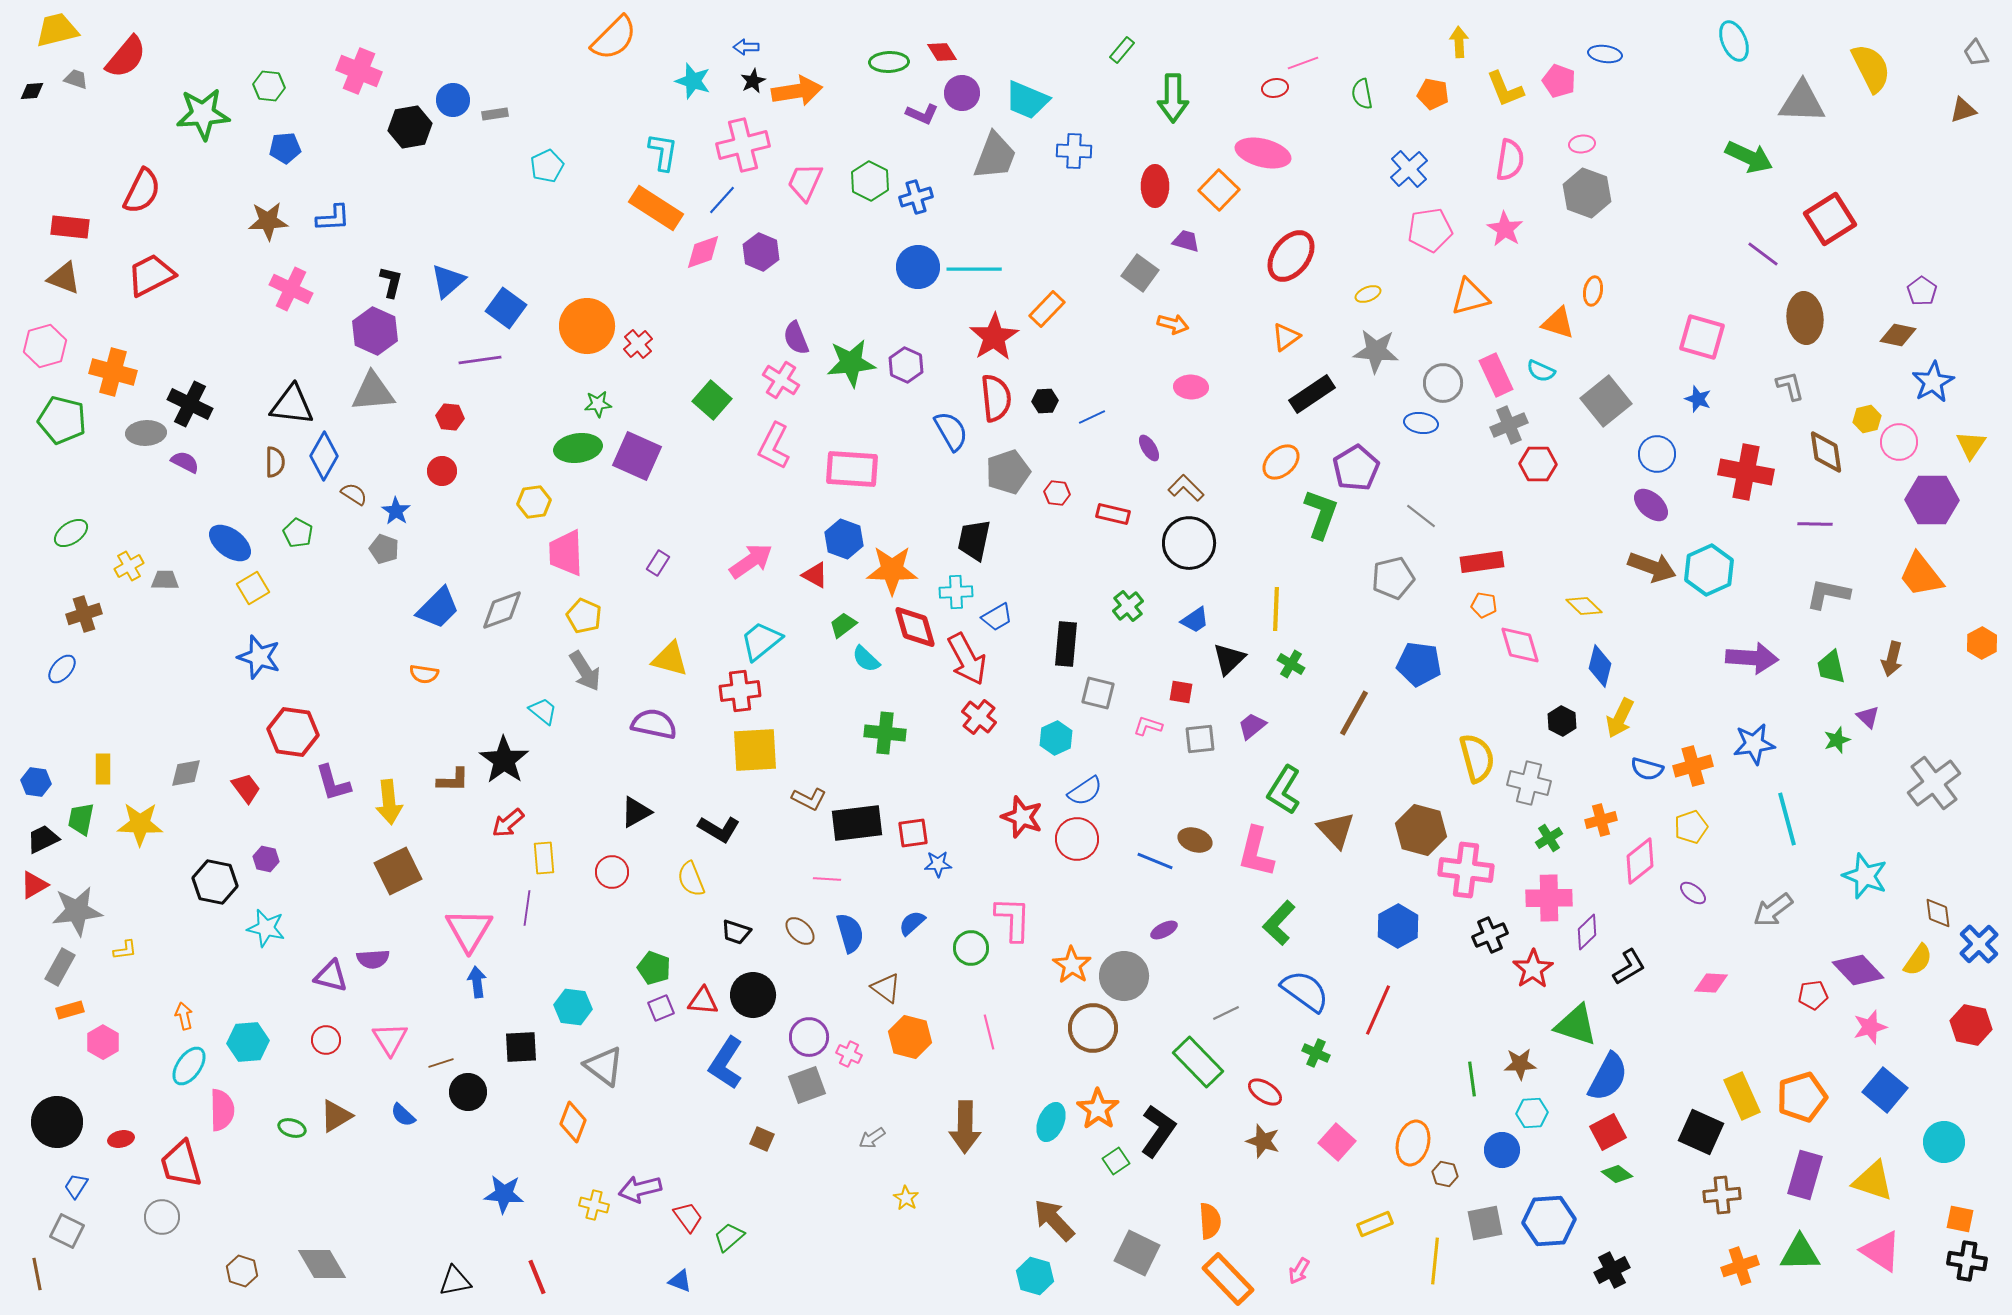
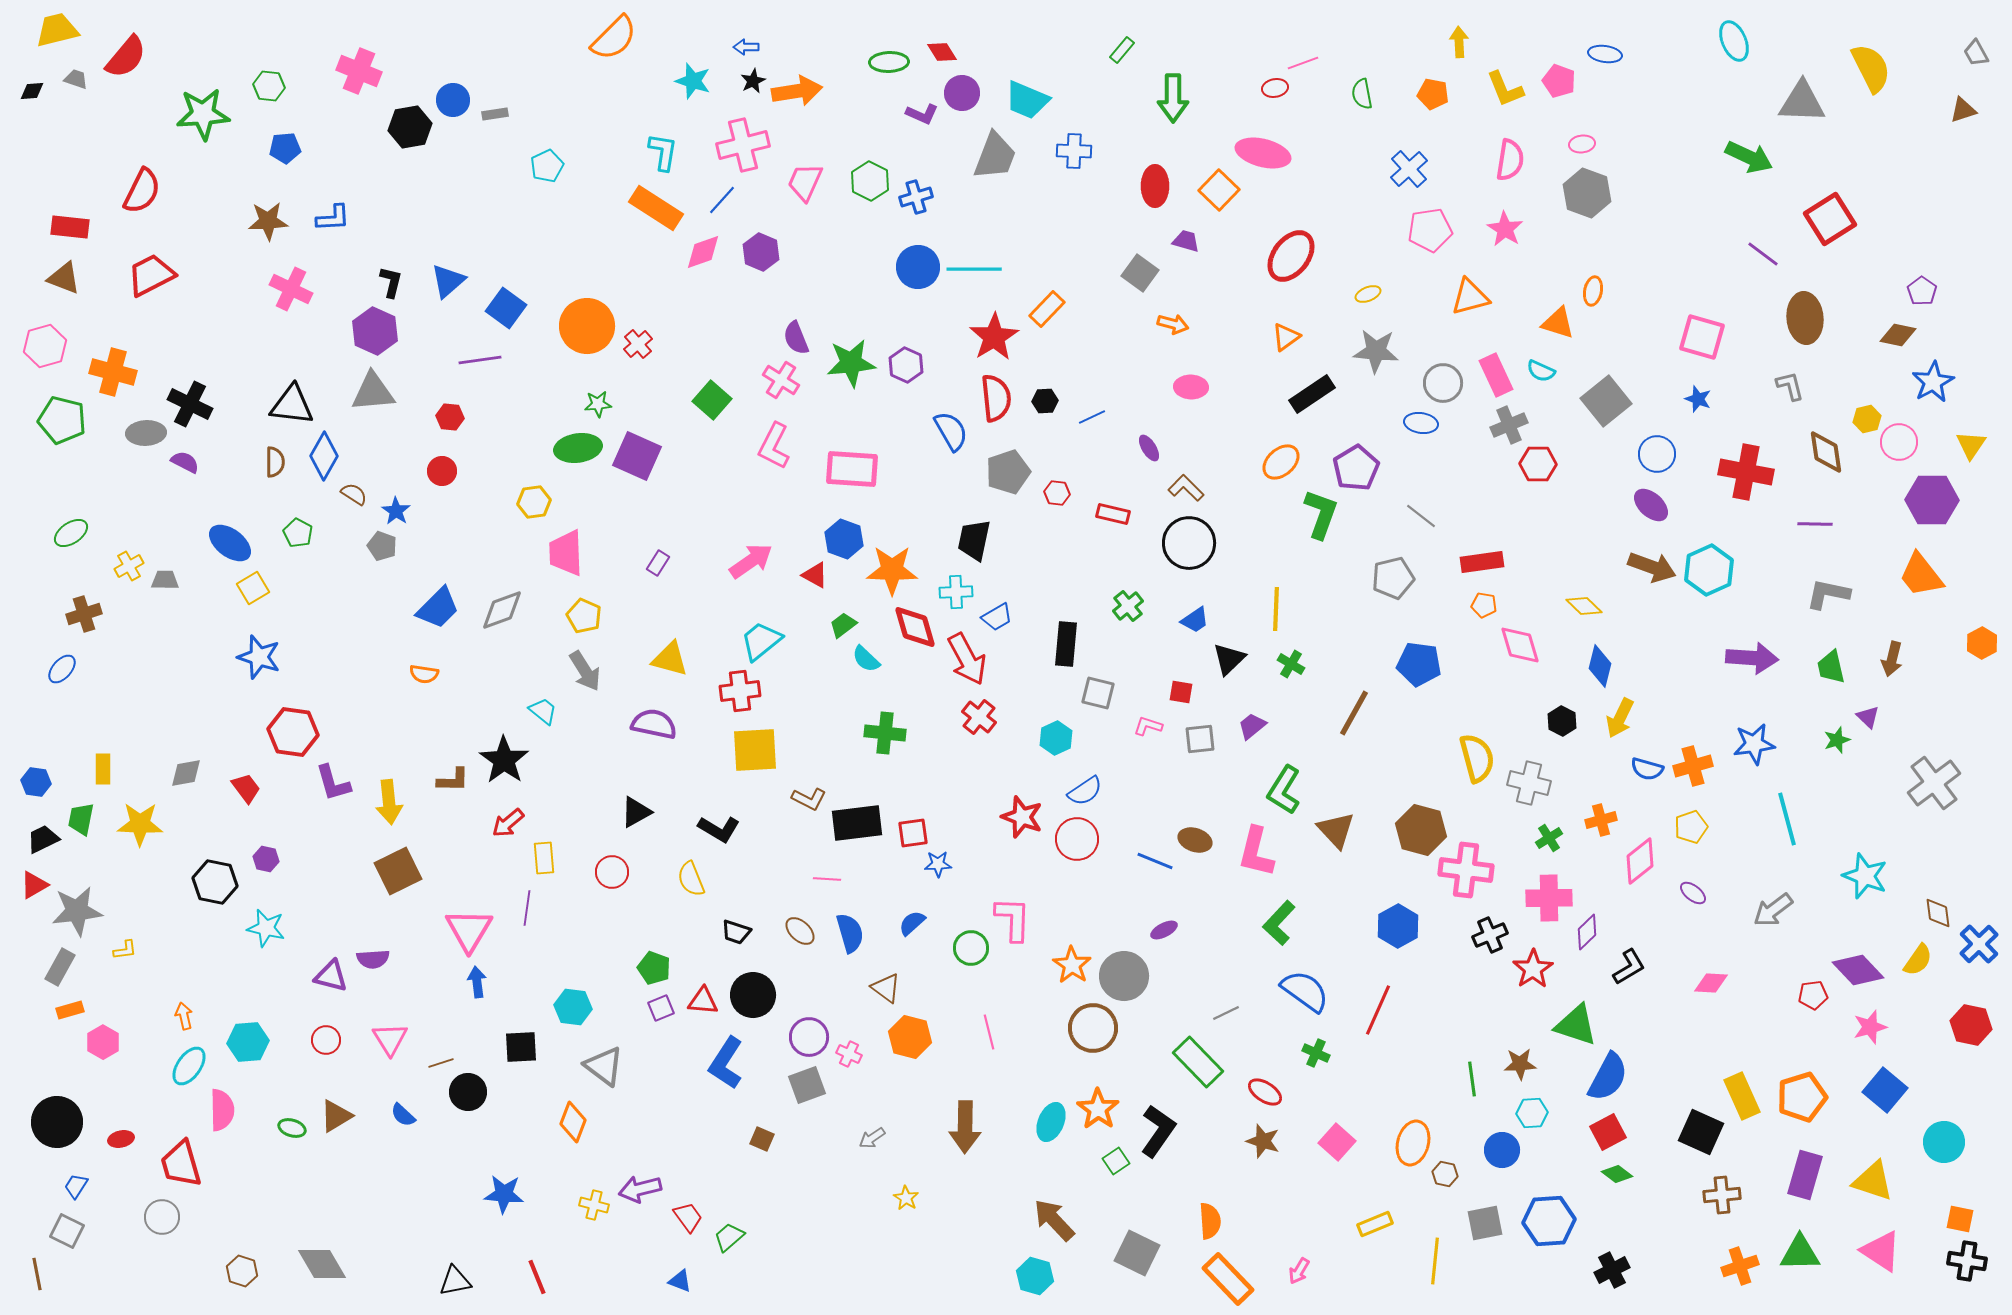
gray pentagon at (384, 549): moved 2 px left, 3 px up
